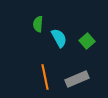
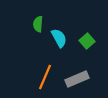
orange line: rotated 35 degrees clockwise
